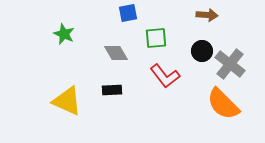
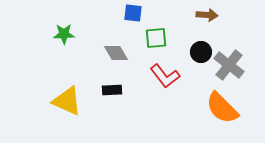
blue square: moved 5 px right; rotated 18 degrees clockwise
green star: rotated 25 degrees counterclockwise
black circle: moved 1 px left, 1 px down
gray cross: moved 1 px left, 1 px down
orange semicircle: moved 1 px left, 4 px down
